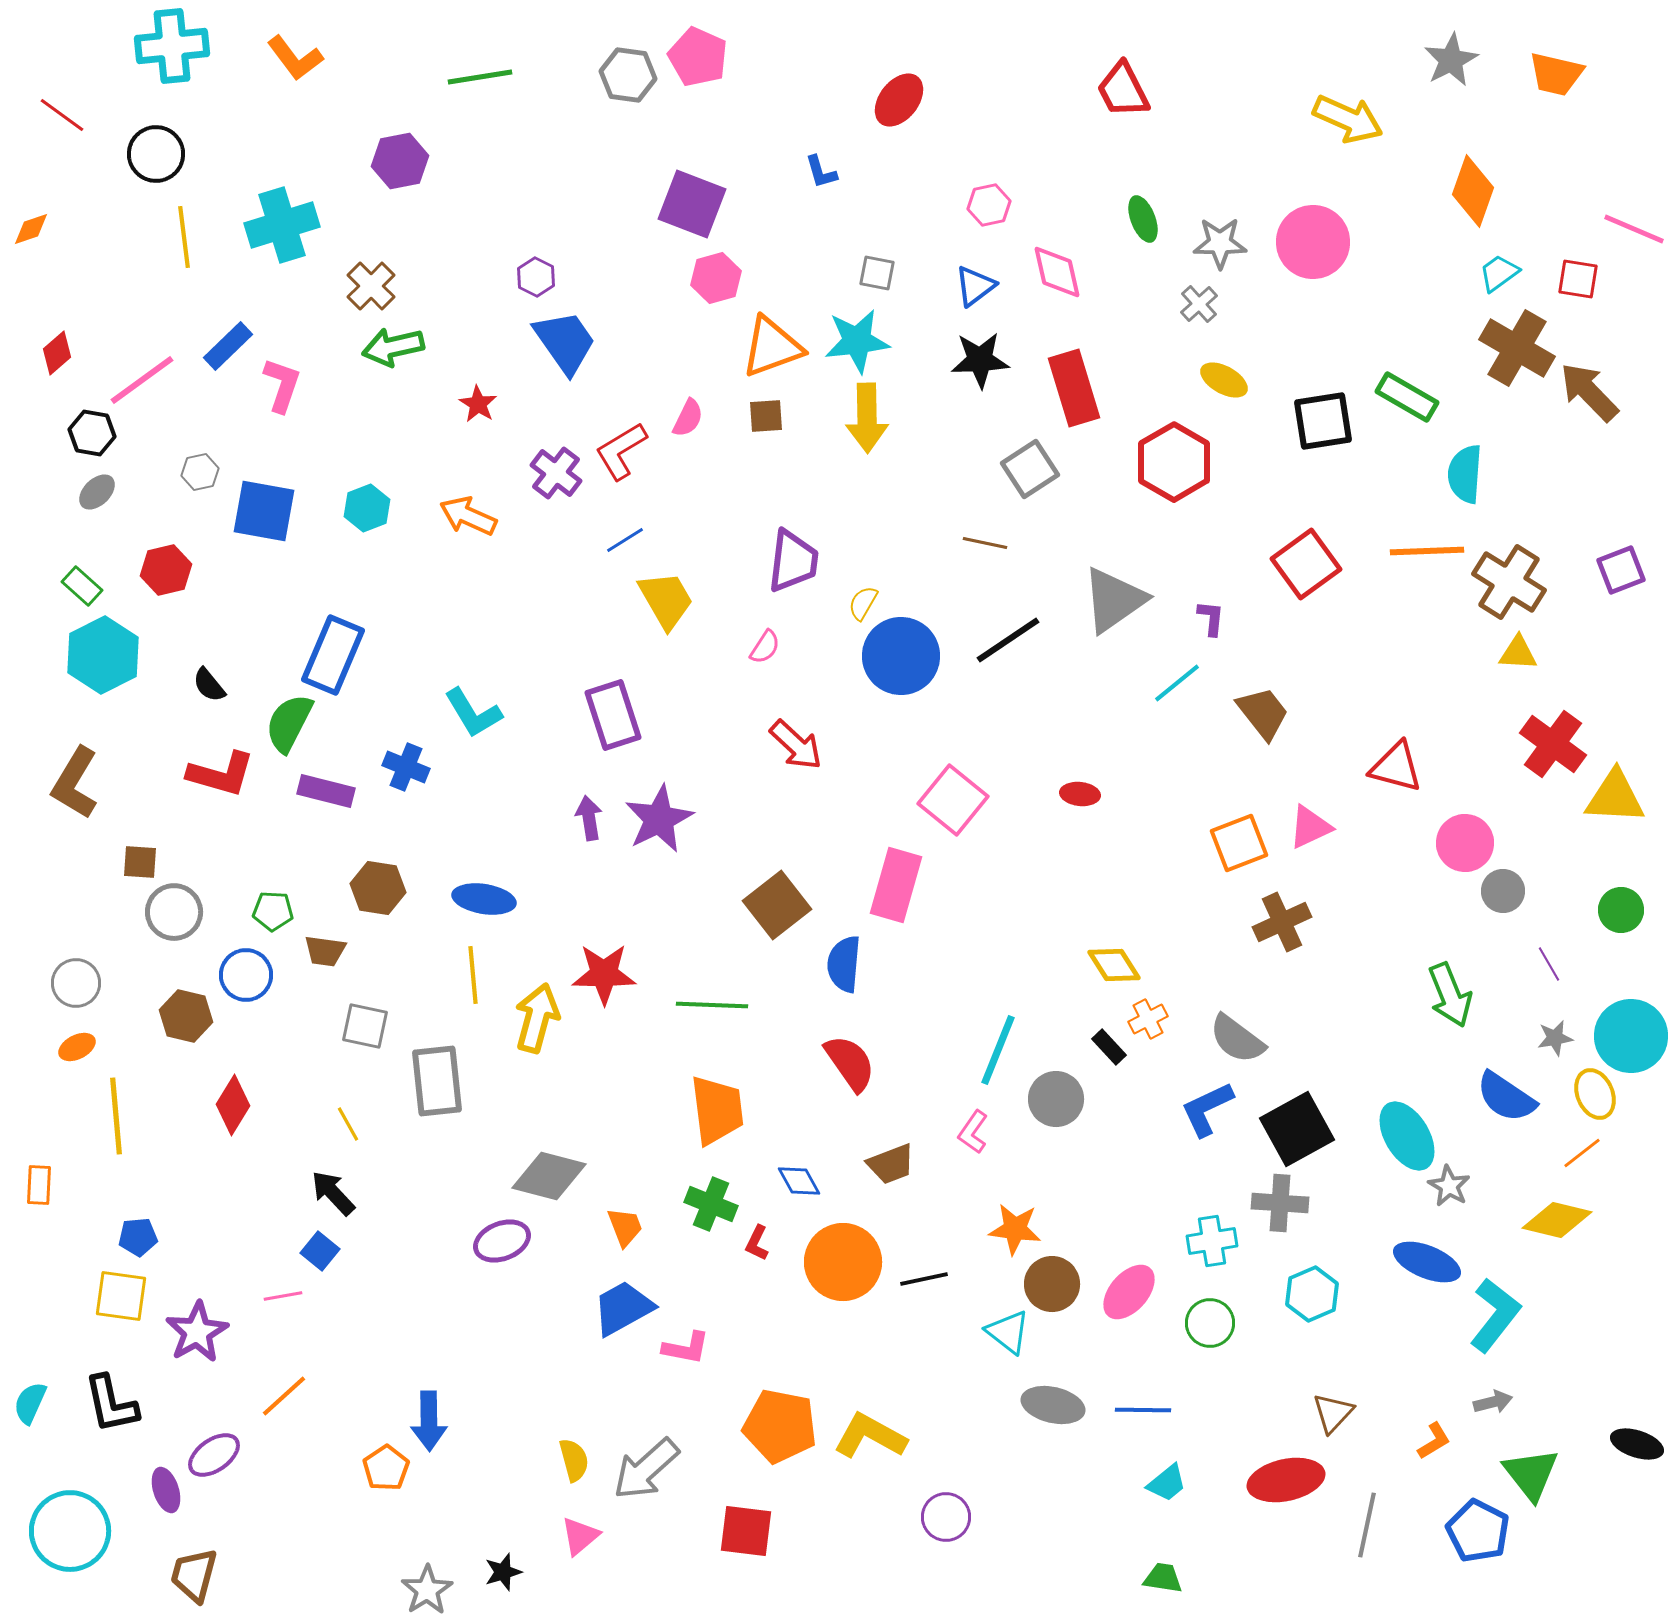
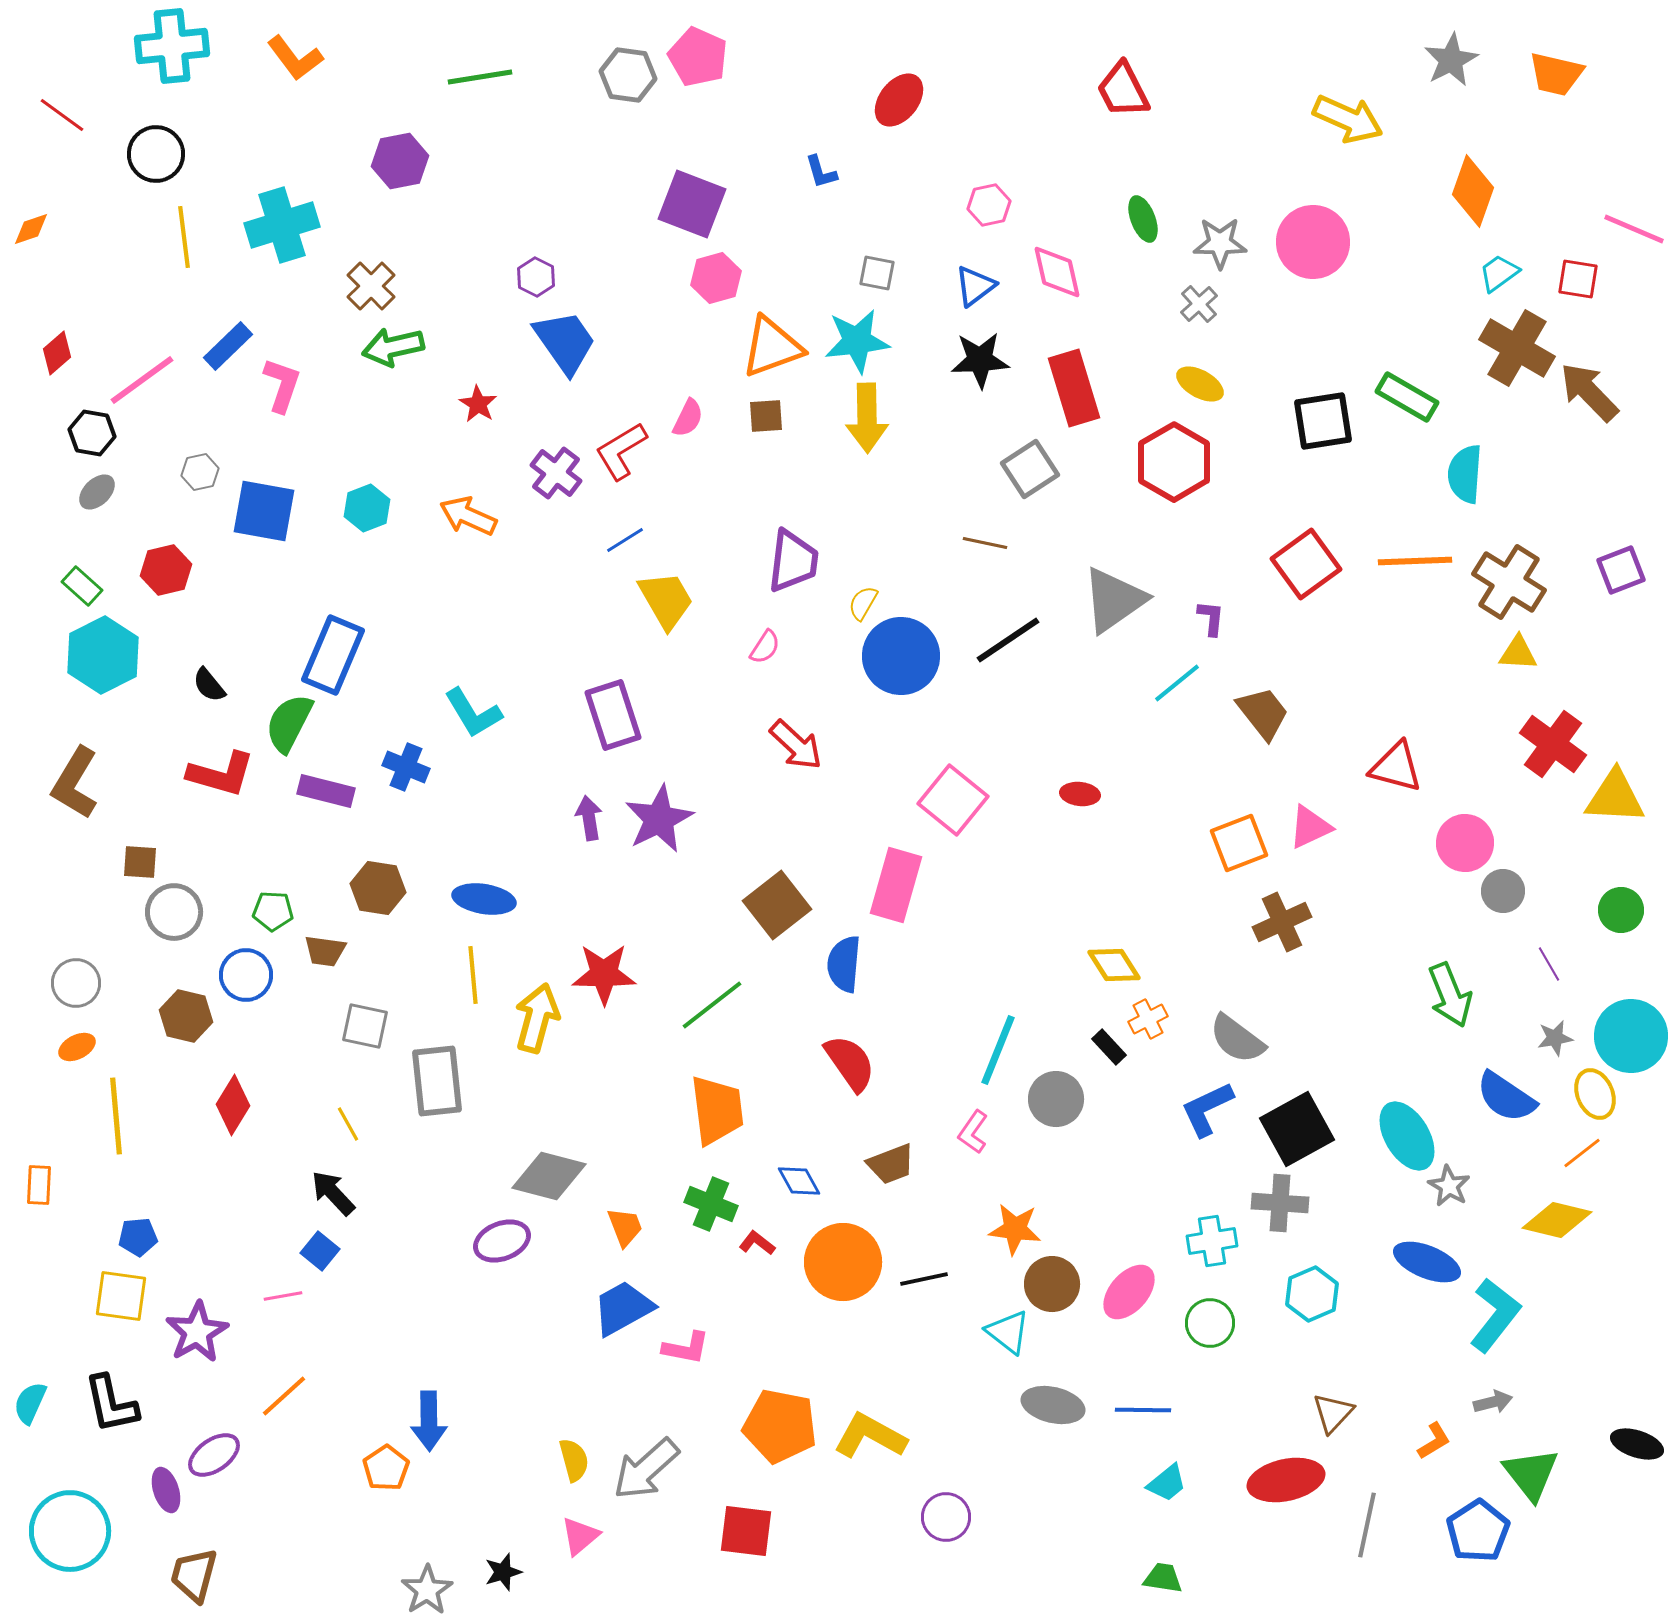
yellow ellipse at (1224, 380): moved 24 px left, 4 px down
orange line at (1427, 551): moved 12 px left, 10 px down
green line at (712, 1005): rotated 40 degrees counterclockwise
red L-shape at (757, 1243): rotated 102 degrees clockwise
blue pentagon at (1478, 1531): rotated 12 degrees clockwise
